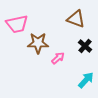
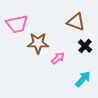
brown triangle: moved 3 px down
cyan arrow: moved 3 px left, 1 px up
